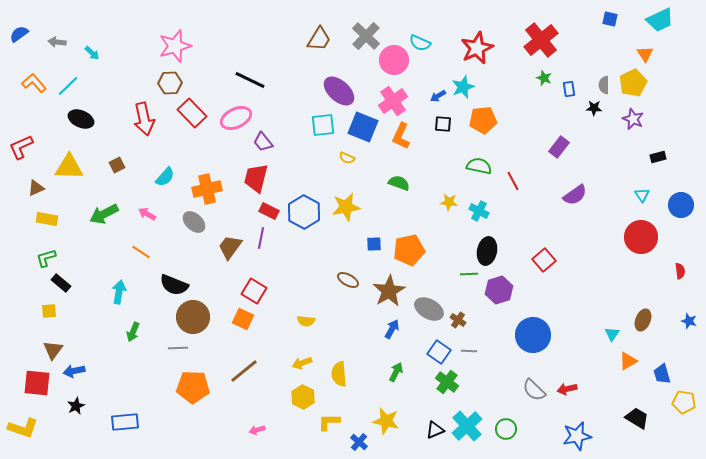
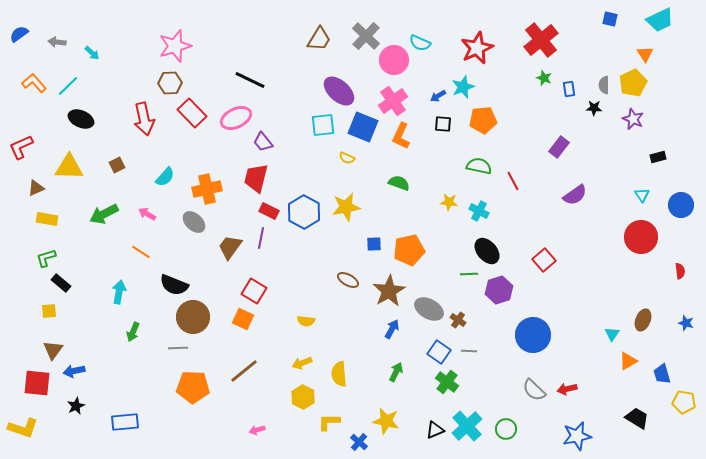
black ellipse at (487, 251): rotated 52 degrees counterclockwise
blue star at (689, 321): moved 3 px left, 2 px down
